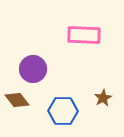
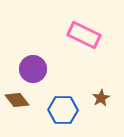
pink rectangle: rotated 24 degrees clockwise
brown star: moved 2 px left
blue hexagon: moved 1 px up
